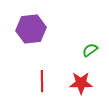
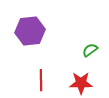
purple hexagon: moved 1 px left, 2 px down
red line: moved 1 px left, 1 px up
